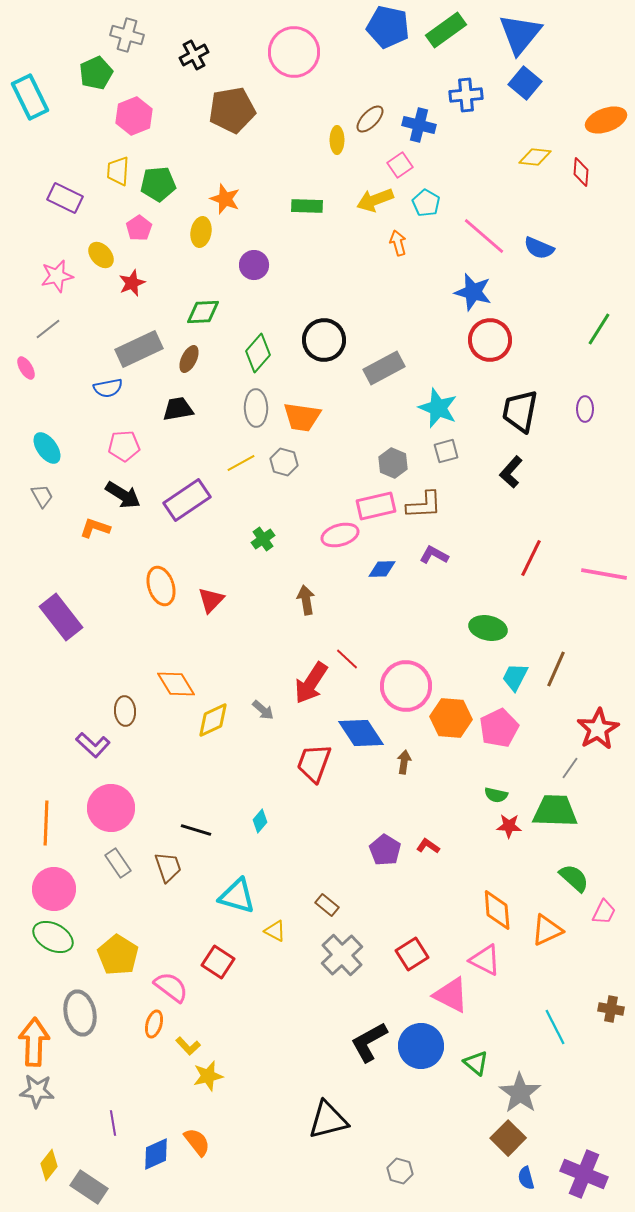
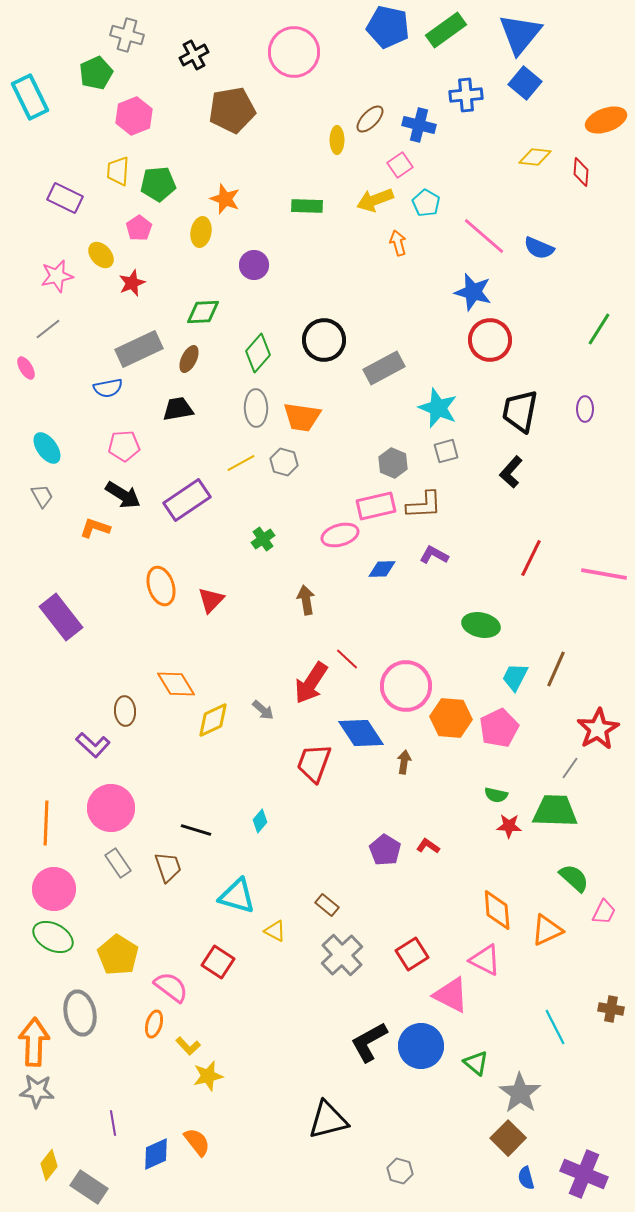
green ellipse at (488, 628): moved 7 px left, 3 px up
